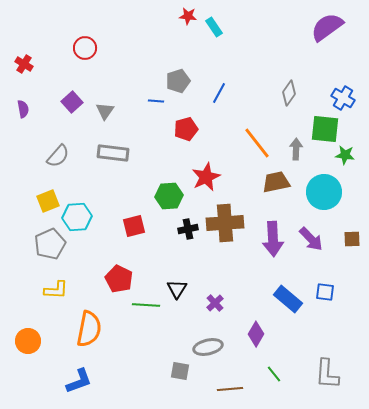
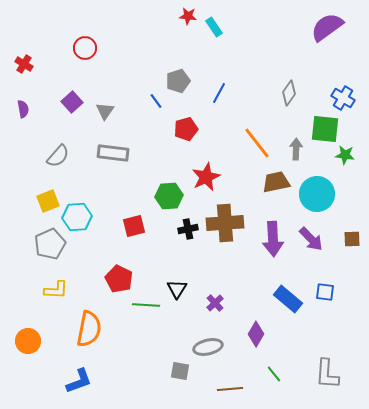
blue line at (156, 101): rotated 49 degrees clockwise
cyan circle at (324, 192): moved 7 px left, 2 px down
